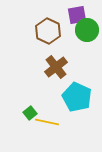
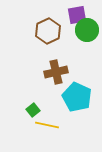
brown hexagon: rotated 10 degrees clockwise
brown cross: moved 5 px down; rotated 25 degrees clockwise
green square: moved 3 px right, 3 px up
yellow line: moved 3 px down
